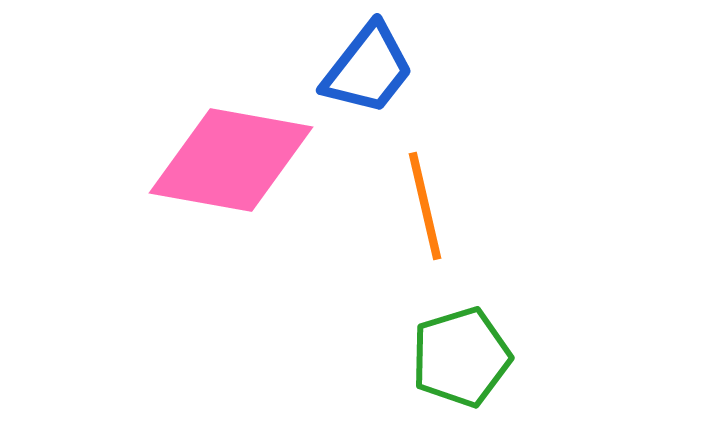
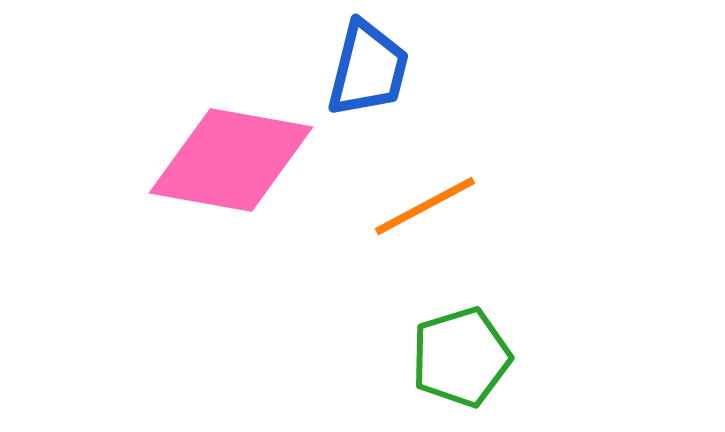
blue trapezoid: rotated 24 degrees counterclockwise
orange line: rotated 75 degrees clockwise
